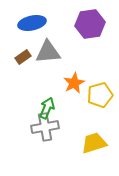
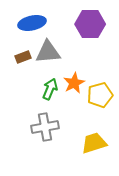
purple hexagon: rotated 8 degrees clockwise
brown rectangle: rotated 14 degrees clockwise
green arrow: moved 3 px right, 19 px up
